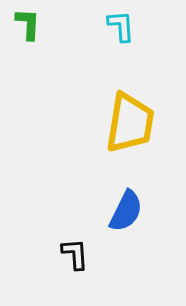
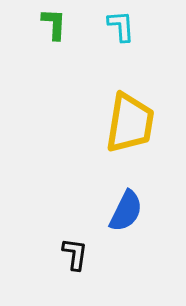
green L-shape: moved 26 px right
black L-shape: rotated 12 degrees clockwise
